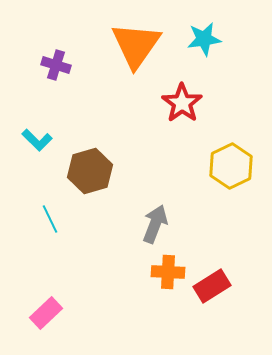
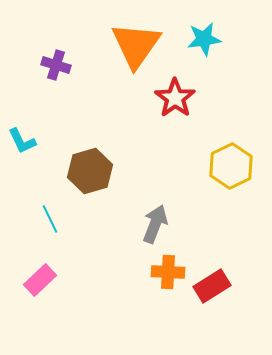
red star: moved 7 px left, 5 px up
cyan L-shape: moved 15 px left, 1 px down; rotated 20 degrees clockwise
pink rectangle: moved 6 px left, 33 px up
